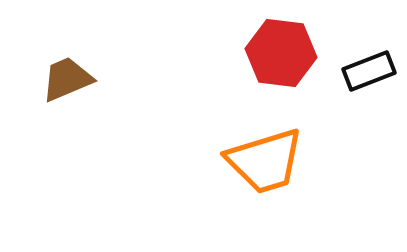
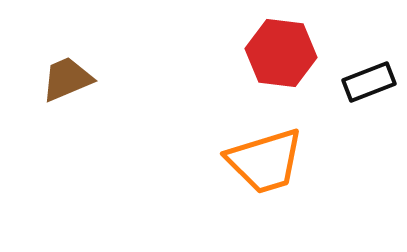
black rectangle: moved 11 px down
